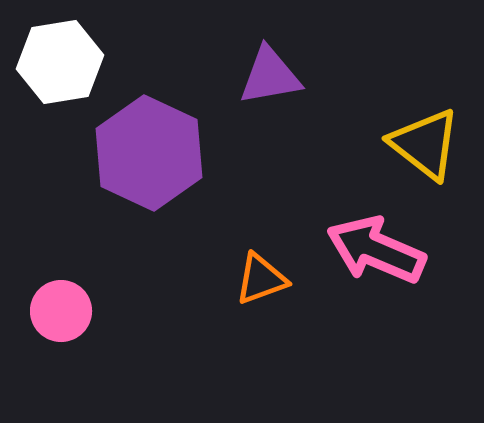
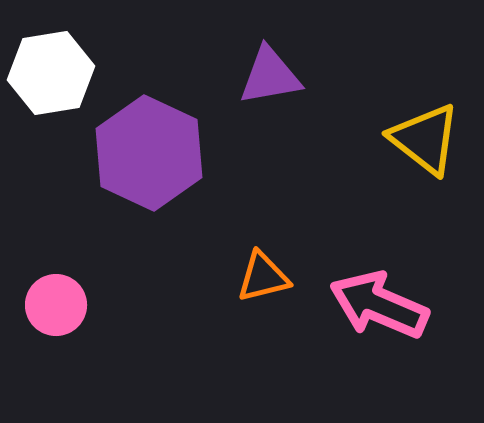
white hexagon: moved 9 px left, 11 px down
yellow triangle: moved 5 px up
pink arrow: moved 3 px right, 55 px down
orange triangle: moved 2 px right, 2 px up; rotated 6 degrees clockwise
pink circle: moved 5 px left, 6 px up
